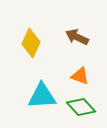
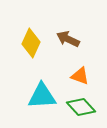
brown arrow: moved 9 px left, 2 px down
